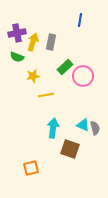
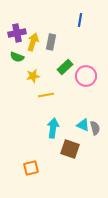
pink circle: moved 3 px right
